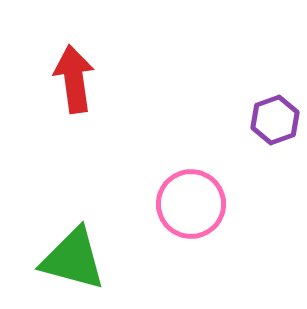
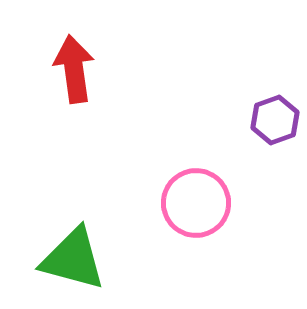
red arrow: moved 10 px up
pink circle: moved 5 px right, 1 px up
